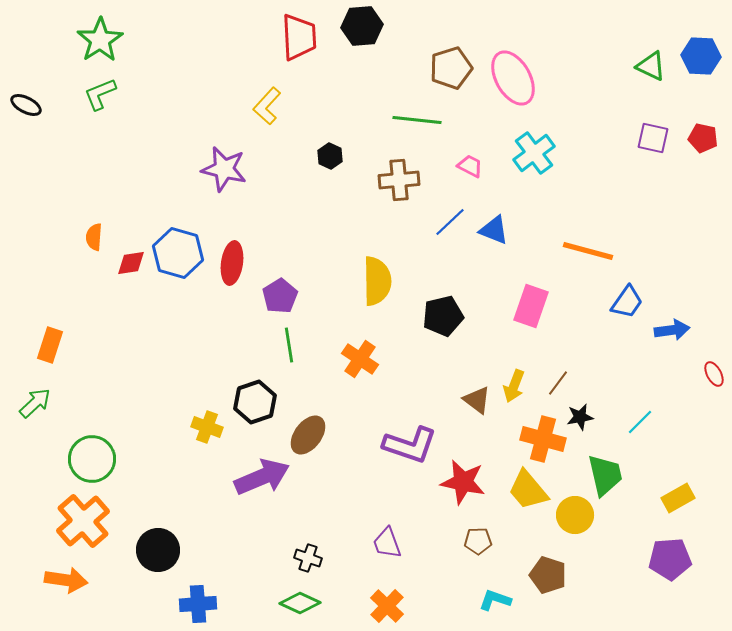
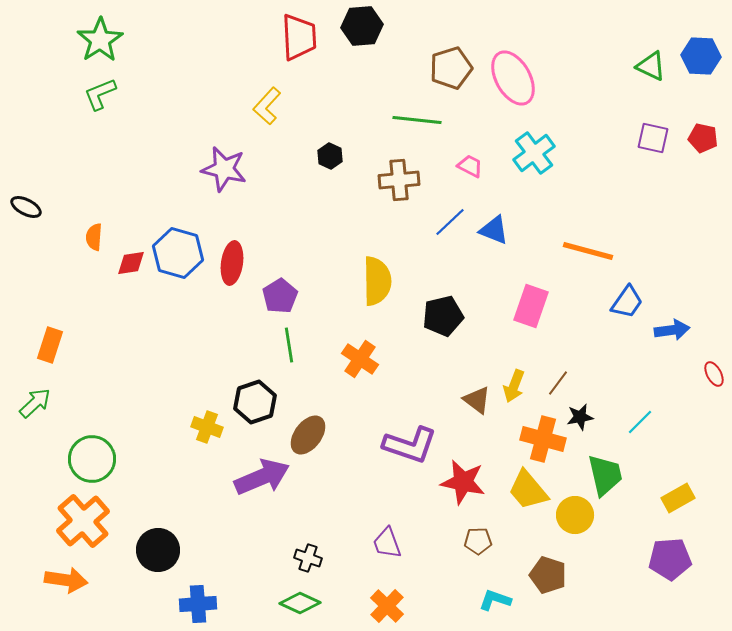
black ellipse at (26, 105): moved 102 px down
